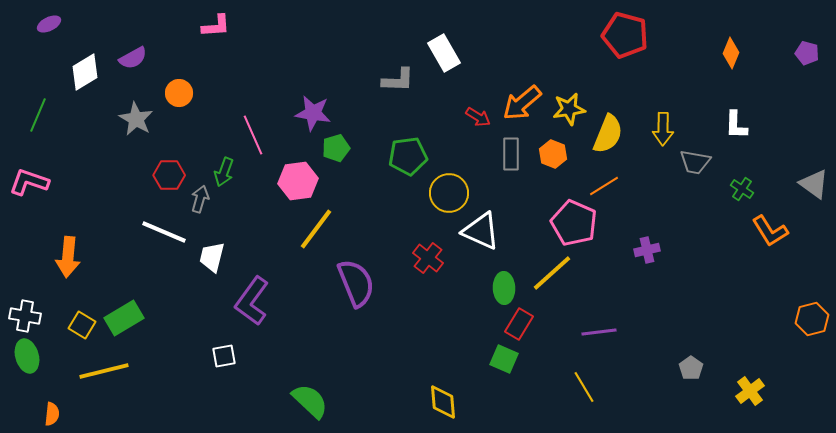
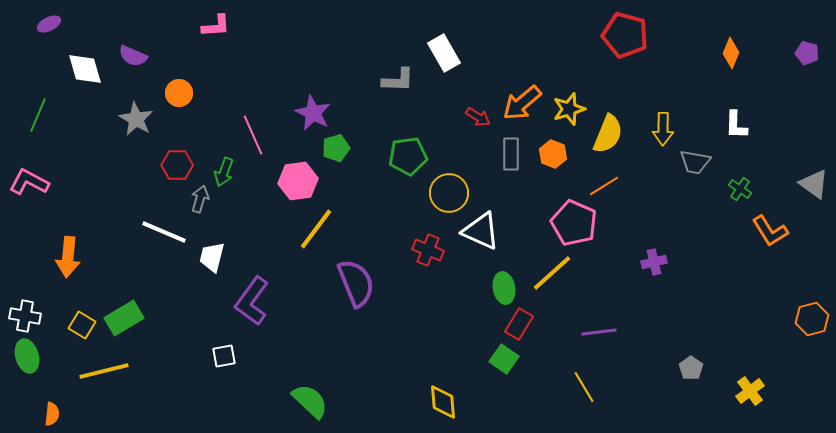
purple semicircle at (133, 58): moved 2 px up; rotated 52 degrees clockwise
white diamond at (85, 72): moved 3 px up; rotated 75 degrees counterclockwise
yellow star at (569, 109): rotated 8 degrees counterclockwise
purple star at (313, 113): rotated 18 degrees clockwise
red hexagon at (169, 175): moved 8 px right, 10 px up
pink L-shape at (29, 182): rotated 9 degrees clockwise
green cross at (742, 189): moved 2 px left
purple cross at (647, 250): moved 7 px right, 12 px down
red cross at (428, 258): moved 8 px up; rotated 16 degrees counterclockwise
green ellipse at (504, 288): rotated 8 degrees counterclockwise
green square at (504, 359): rotated 12 degrees clockwise
